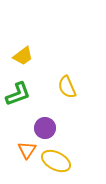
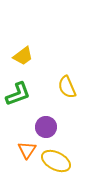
purple circle: moved 1 px right, 1 px up
